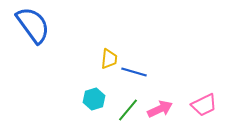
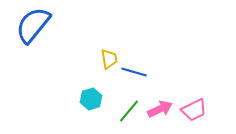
blue semicircle: rotated 105 degrees counterclockwise
yellow trapezoid: rotated 15 degrees counterclockwise
cyan hexagon: moved 3 px left
pink trapezoid: moved 10 px left, 5 px down
green line: moved 1 px right, 1 px down
